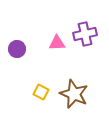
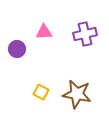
pink triangle: moved 13 px left, 11 px up
brown star: moved 3 px right; rotated 12 degrees counterclockwise
